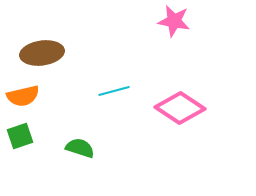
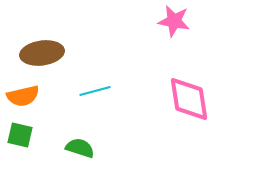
cyan line: moved 19 px left
pink diamond: moved 9 px right, 9 px up; rotated 48 degrees clockwise
green square: moved 1 px up; rotated 32 degrees clockwise
